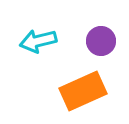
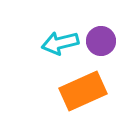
cyan arrow: moved 22 px right, 2 px down
